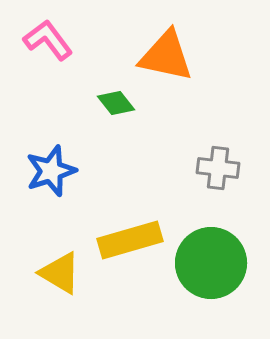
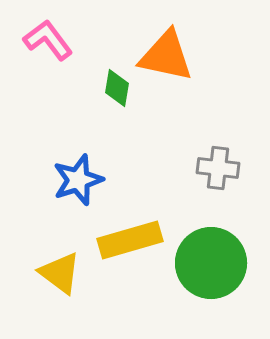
green diamond: moved 1 px right, 15 px up; rotated 48 degrees clockwise
blue star: moved 27 px right, 9 px down
yellow triangle: rotated 6 degrees clockwise
